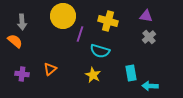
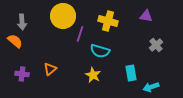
gray cross: moved 7 px right, 8 px down
cyan arrow: moved 1 px right, 1 px down; rotated 21 degrees counterclockwise
